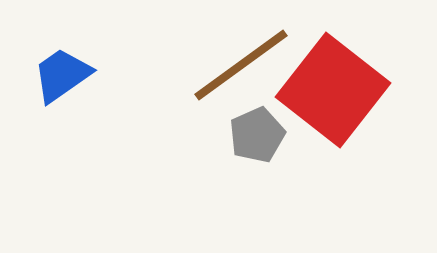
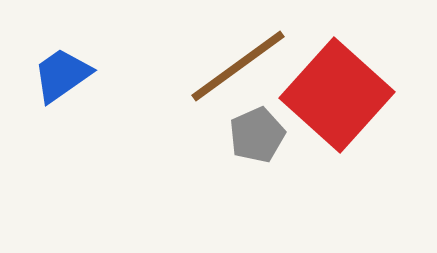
brown line: moved 3 px left, 1 px down
red square: moved 4 px right, 5 px down; rotated 4 degrees clockwise
